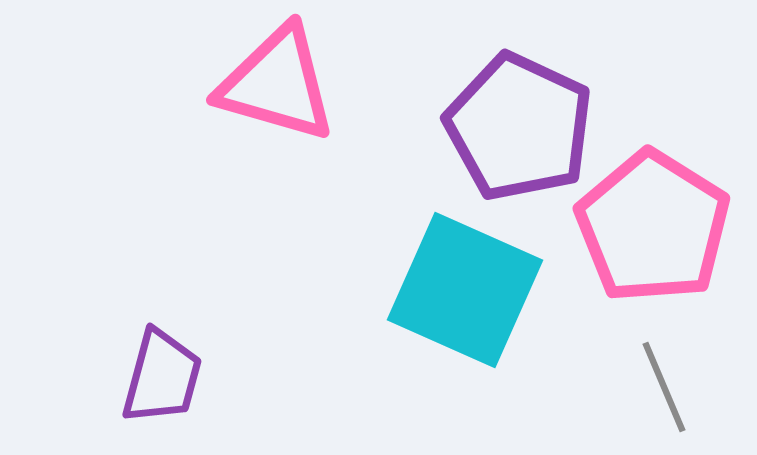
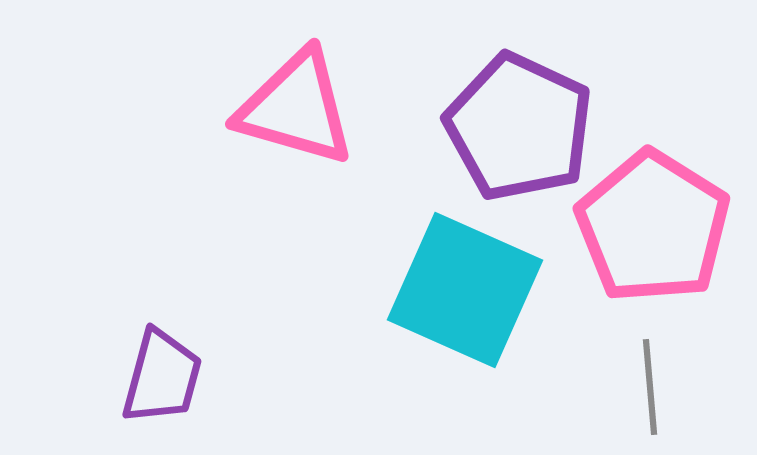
pink triangle: moved 19 px right, 24 px down
gray line: moved 14 px left; rotated 18 degrees clockwise
